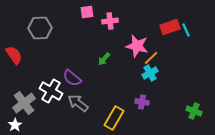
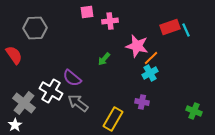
gray hexagon: moved 5 px left
gray cross: rotated 15 degrees counterclockwise
yellow rectangle: moved 1 px left, 1 px down
